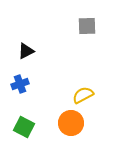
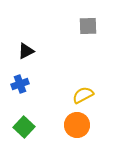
gray square: moved 1 px right
orange circle: moved 6 px right, 2 px down
green square: rotated 15 degrees clockwise
